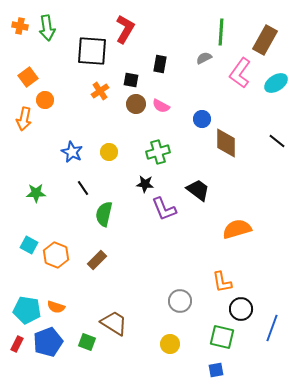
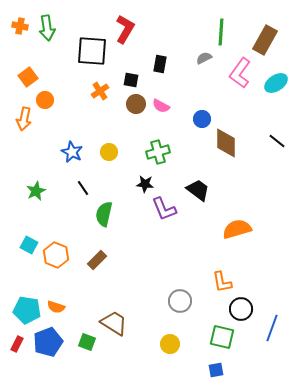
green star at (36, 193): moved 2 px up; rotated 24 degrees counterclockwise
